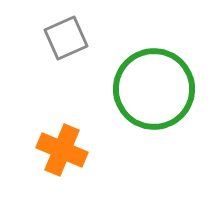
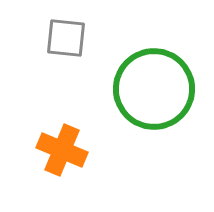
gray square: rotated 30 degrees clockwise
